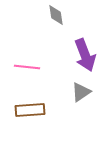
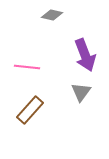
gray diamond: moved 4 px left; rotated 70 degrees counterclockwise
gray triangle: rotated 20 degrees counterclockwise
brown rectangle: rotated 44 degrees counterclockwise
